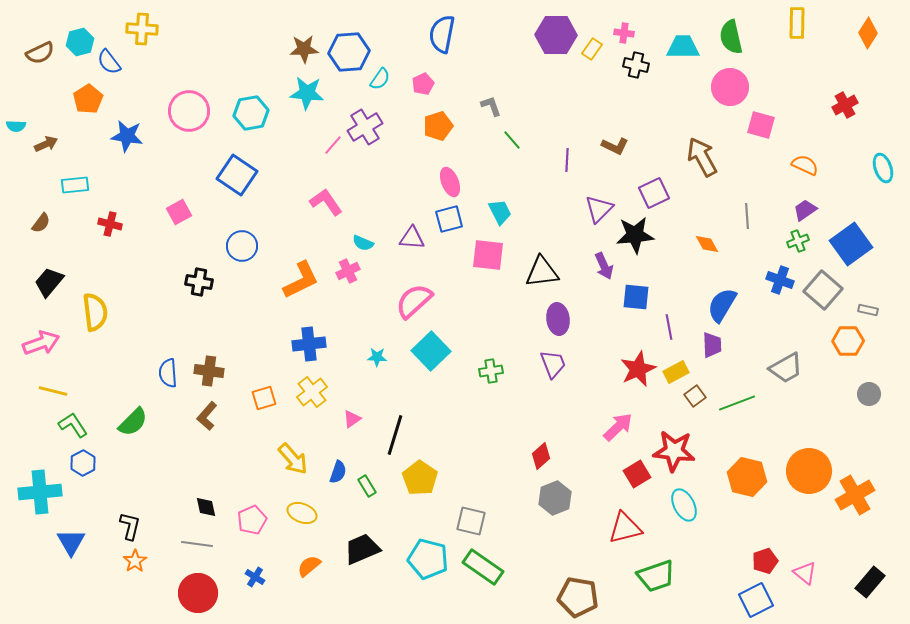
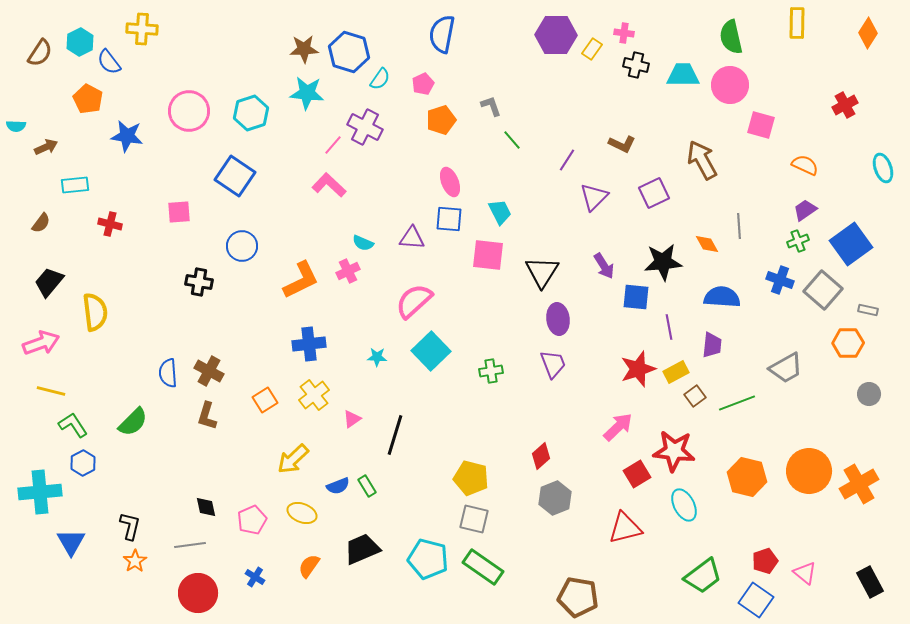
cyan hexagon at (80, 42): rotated 12 degrees counterclockwise
cyan trapezoid at (683, 47): moved 28 px down
blue hexagon at (349, 52): rotated 21 degrees clockwise
brown semicircle at (40, 53): rotated 32 degrees counterclockwise
pink circle at (730, 87): moved 2 px up
orange pentagon at (88, 99): rotated 12 degrees counterclockwise
cyan hexagon at (251, 113): rotated 8 degrees counterclockwise
orange pentagon at (438, 126): moved 3 px right, 6 px up
purple cross at (365, 127): rotated 32 degrees counterclockwise
brown arrow at (46, 144): moved 3 px down
brown L-shape at (615, 146): moved 7 px right, 2 px up
brown arrow at (702, 157): moved 3 px down
purple line at (567, 160): rotated 30 degrees clockwise
blue square at (237, 175): moved 2 px left, 1 px down
pink L-shape at (326, 202): moved 3 px right, 17 px up; rotated 12 degrees counterclockwise
purple triangle at (599, 209): moved 5 px left, 12 px up
pink square at (179, 212): rotated 25 degrees clockwise
gray line at (747, 216): moved 8 px left, 10 px down
blue square at (449, 219): rotated 20 degrees clockwise
black star at (635, 235): moved 28 px right, 27 px down
purple arrow at (604, 266): rotated 8 degrees counterclockwise
black triangle at (542, 272): rotated 51 degrees counterclockwise
blue semicircle at (722, 305): moved 8 px up; rotated 63 degrees clockwise
orange hexagon at (848, 341): moved 2 px down
purple trapezoid at (712, 345): rotated 8 degrees clockwise
red star at (638, 369): rotated 6 degrees clockwise
brown cross at (209, 371): rotated 20 degrees clockwise
yellow line at (53, 391): moved 2 px left
yellow cross at (312, 392): moved 2 px right, 3 px down
orange square at (264, 398): moved 1 px right, 2 px down; rotated 15 degrees counterclockwise
brown L-shape at (207, 416): rotated 24 degrees counterclockwise
yellow arrow at (293, 459): rotated 88 degrees clockwise
blue semicircle at (338, 472): moved 14 px down; rotated 50 degrees clockwise
yellow pentagon at (420, 478): moved 51 px right; rotated 20 degrees counterclockwise
orange cross at (855, 495): moved 4 px right, 11 px up
gray square at (471, 521): moved 3 px right, 2 px up
gray line at (197, 544): moved 7 px left, 1 px down; rotated 16 degrees counterclockwise
orange semicircle at (309, 566): rotated 15 degrees counterclockwise
green trapezoid at (656, 576): moved 47 px right; rotated 18 degrees counterclockwise
black rectangle at (870, 582): rotated 68 degrees counterclockwise
blue square at (756, 600): rotated 28 degrees counterclockwise
